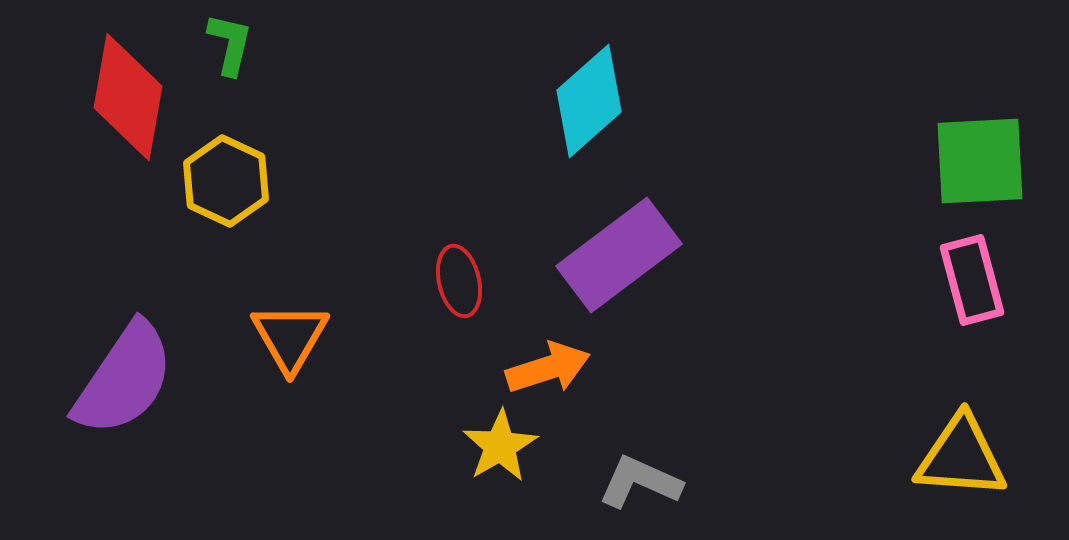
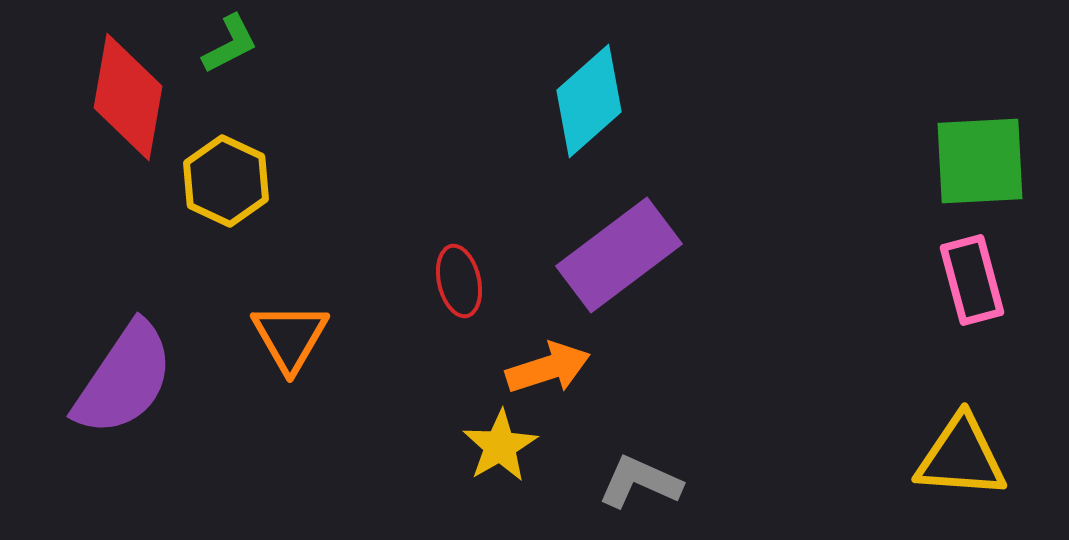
green L-shape: rotated 50 degrees clockwise
